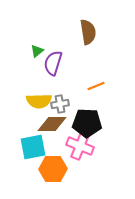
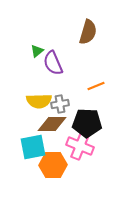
brown semicircle: rotated 25 degrees clockwise
purple semicircle: rotated 40 degrees counterclockwise
orange hexagon: moved 4 px up
